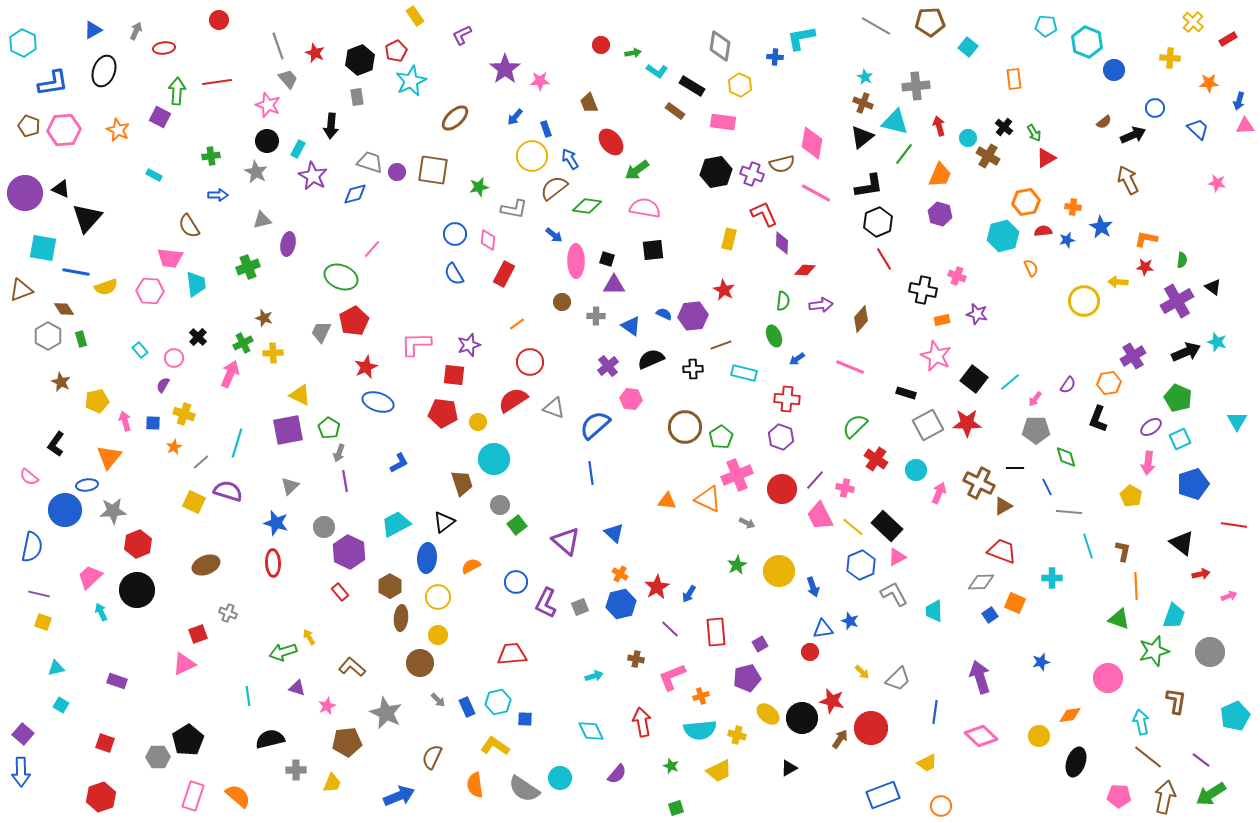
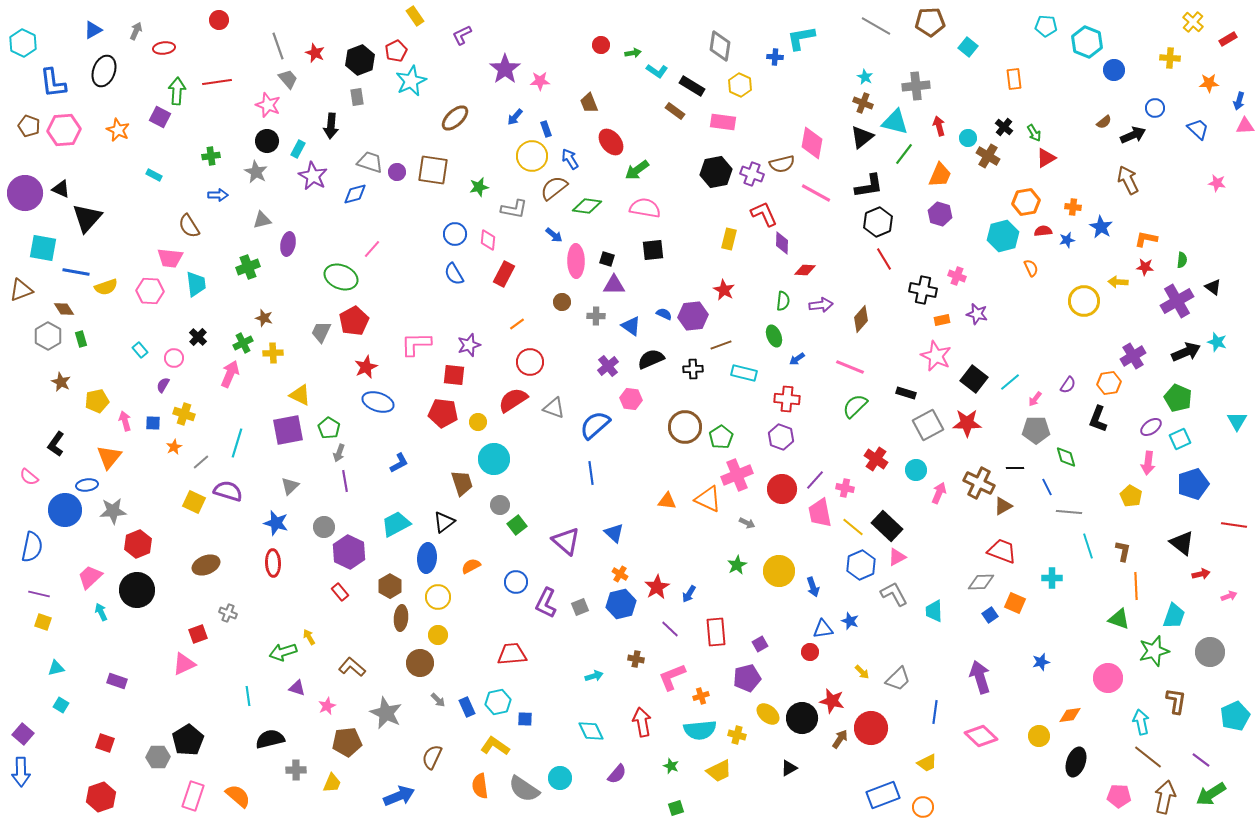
blue L-shape at (53, 83): rotated 92 degrees clockwise
green semicircle at (855, 426): moved 20 px up
pink trapezoid at (820, 516): moved 3 px up; rotated 16 degrees clockwise
orange semicircle at (475, 785): moved 5 px right, 1 px down
orange circle at (941, 806): moved 18 px left, 1 px down
